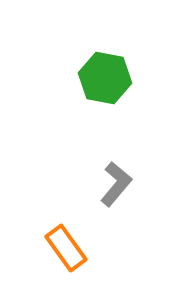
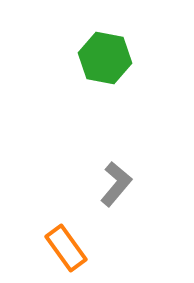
green hexagon: moved 20 px up
